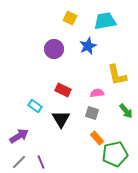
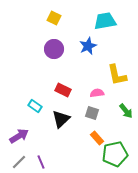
yellow square: moved 16 px left
black triangle: rotated 18 degrees clockwise
